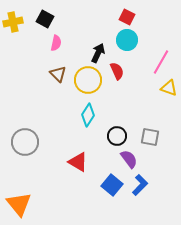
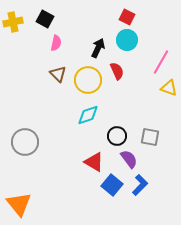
black arrow: moved 5 px up
cyan diamond: rotated 40 degrees clockwise
red triangle: moved 16 px right
